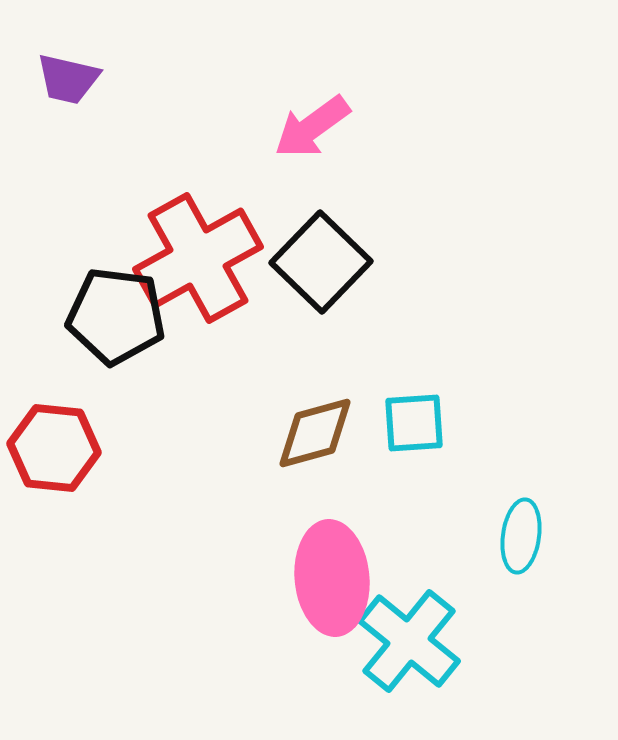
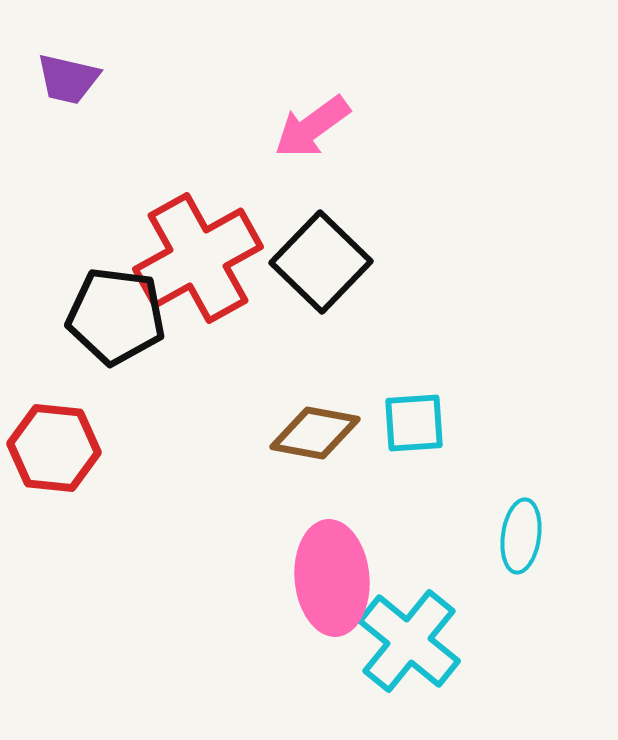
brown diamond: rotated 26 degrees clockwise
